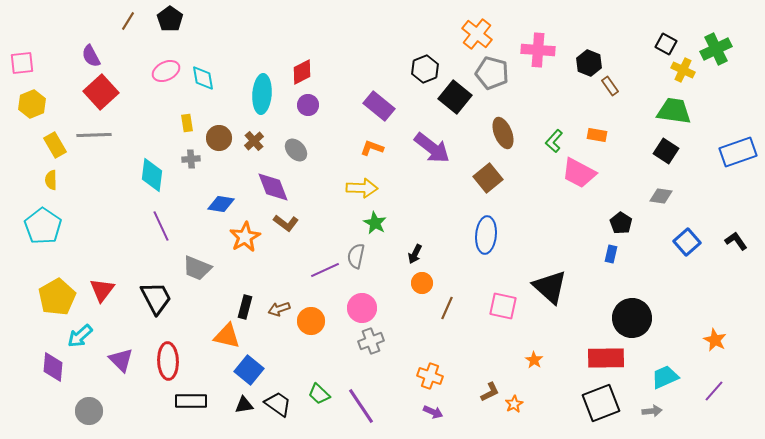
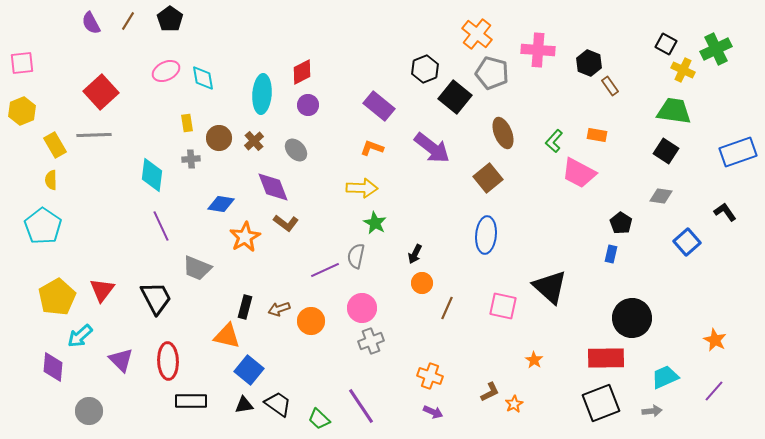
purple semicircle at (91, 56): moved 33 px up
yellow hexagon at (32, 104): moved 10 px left, 7 px down
black L-shape at (736, 241): moved 11 px left, 29 px up
green trapezoid at (319, 394): moved 25 px down
